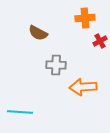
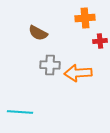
red cross: rotated 24 degrees clockwise
gray cross: moved 6 px left
orange arrow: moved 5 px left, 14 px up
